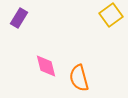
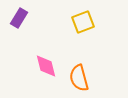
yellow square: moved 28 px left, 7 px down; rotated 15 degrees clockwise
